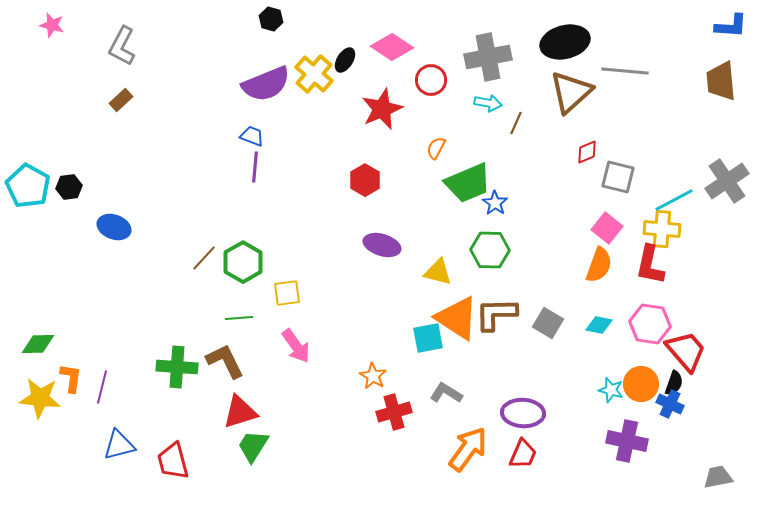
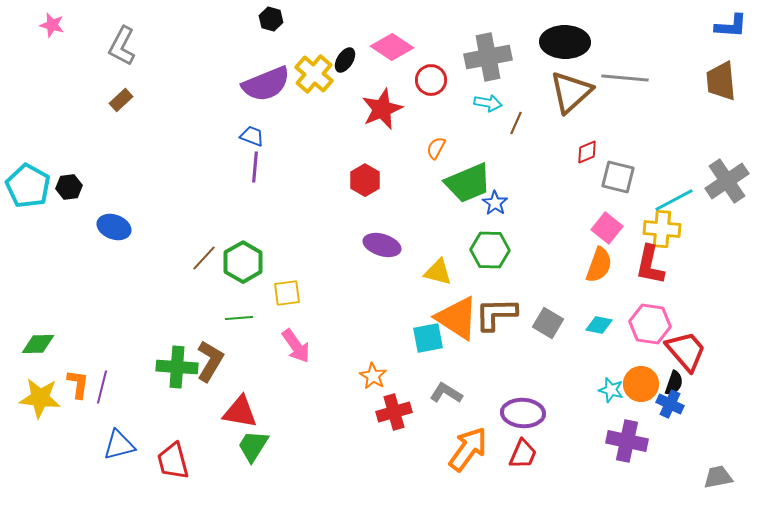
black ellipse at (565, 42): rotated 15 degrees clockwise
gray line at (625, 71): moved 7 px down
brown L-shape at (225, 361): moved 15 px left; rotated 57 degrees clockwise
orange L-shape at (71, 378): moved 7 px right, 6 px down
red triangle at (240, 412): rotated 27 degrees clockwise
